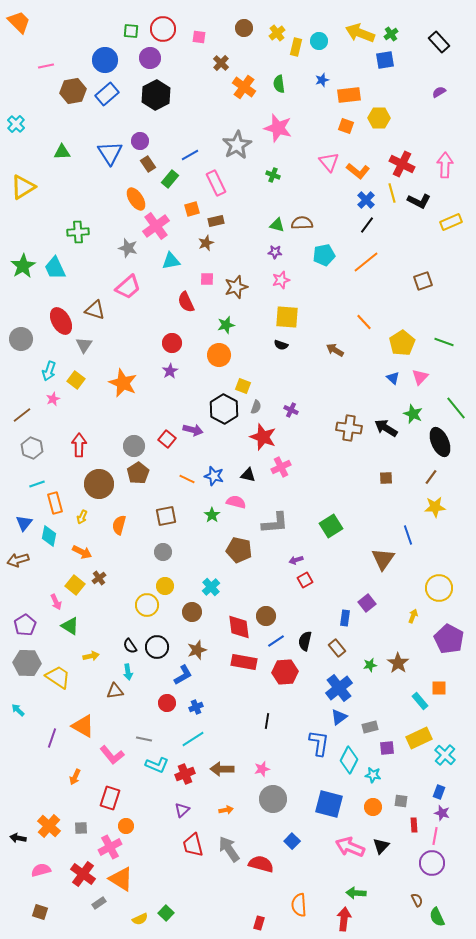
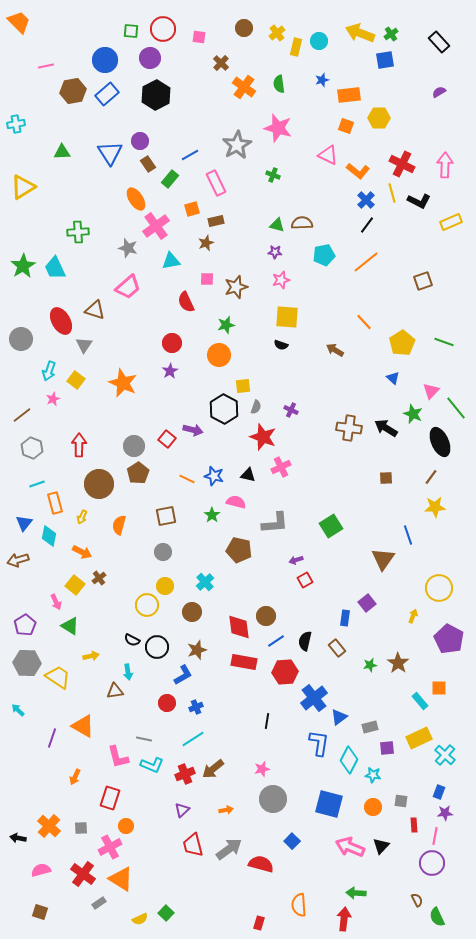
cyan cross at (16, 124): rotated 36 degrees clockwise
pink triangle at (329, 162): moved 1 px left, 7 px up; rotated 25 degrees counterclockwise
pink triangle at (420, 377): moved 11 px right, 14 px down
yellow square at (243, 386): rotated 28 degrees counterclockwise
cyan cross at (211, 587): moved 6 px left, 5 px up
black semicircle at (130, 646): moved 2 px right, 6 px up; rotated 28 degrees counterclockwise
blue cross at (339, 688): moved 25 px left, 10 px down
pink L-shape at (112, 755): moved 6 px right, 2 px down; rotated 25 degrees clockwise
cyan L-shape at (157, 765): moved 5 px left
brown arrow at (222, 769): moved 9 px left; rotated 40 degrees counterclockwise
purple star at (442, 813): moved 3 px right; rotated 21 degrees counterclockwise
gray arrow at (229, 849): rotated 88 degrees clockwise
